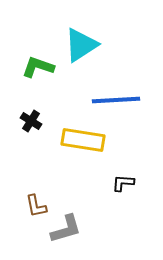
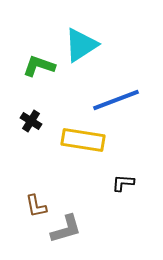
green L-shape: moved 1 px right, 1 px up
blue line: rotated 18 degrees counterclockwise
